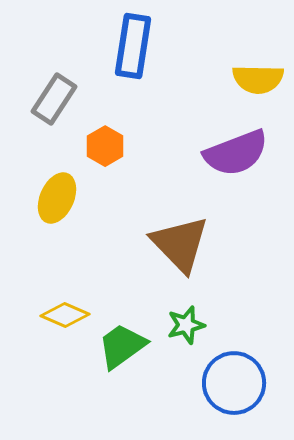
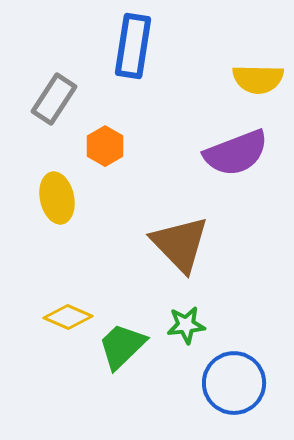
yellow ellipse: rotated 36 degrees counterclockwise
yellow diamond: moved 3 px right, 2 px down
green star: rotated 9 degrees clockwise
green trapezoid: rotated 8 degrees counterclockwise
